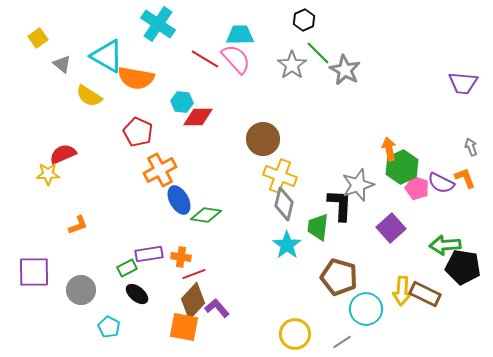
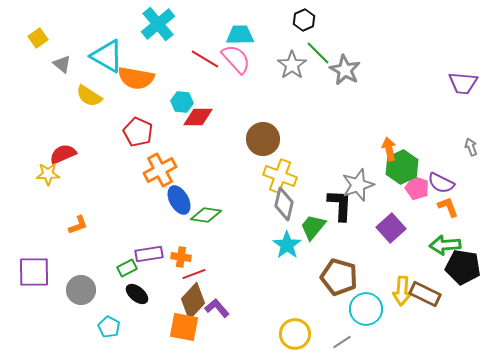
cyan cross at (158, 24): rotated 16 degrees clockwise
orange L-shape at (465, 178): moved 17 px left, 29 px down
green trapezoid at (318, 227): moved 5 px left; rotated 32 degrees clockwise
